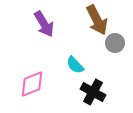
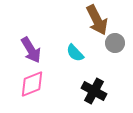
purple arrow: moved 13 px left, 26 px down
cyan semicircle: moved 12 px up
black cross: moved 1 px right, 1 px up
